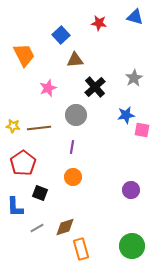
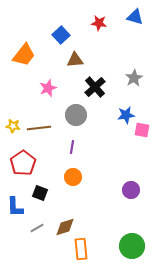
orange trapezoid: rotated 65 degrees clockwise
orange rectangle: rotated 10 degrees clockwise
